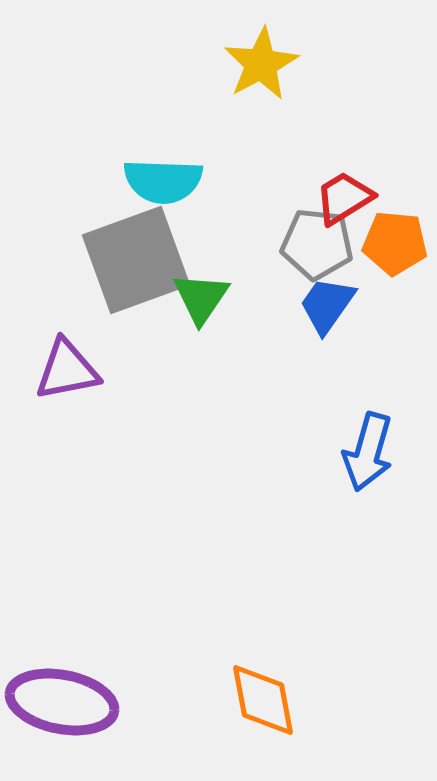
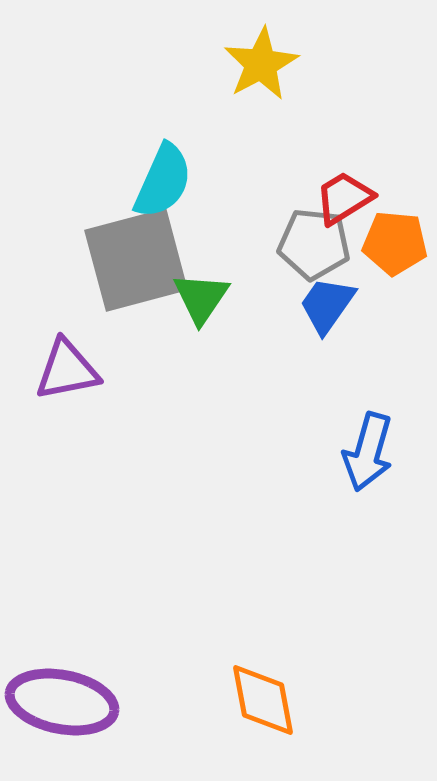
cyan semicircle: rotated 68 degrees counterclockwise
gray pentagon: moved 3 px left
gray square: rotated 5 degrees clockwise
